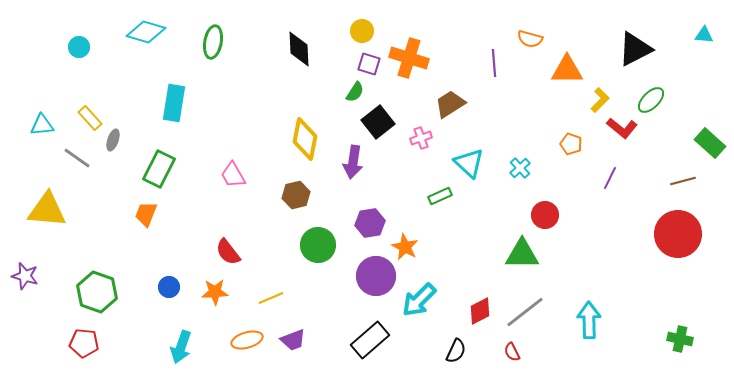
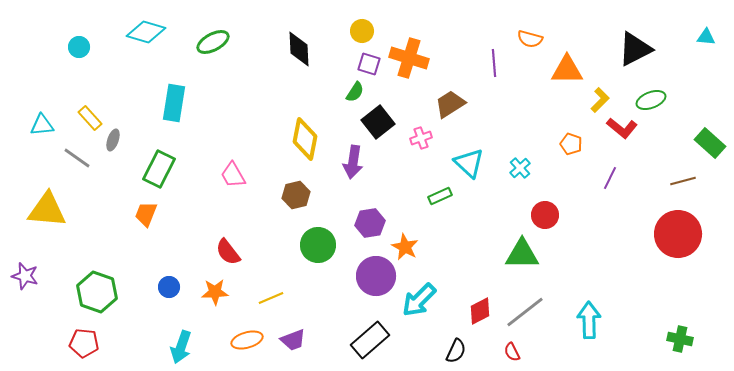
cyan triangle at (704, 35): moved 2 px right, 2 px down
green ellipse at (213, 42): rotated 52 degrees clockwise
green ellipse at (651, 100): rotated 24 degrees clockwise
